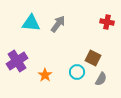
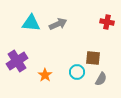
gray arrow: rotated 30 degrees clockwise
brown square: rotated 21 degrees counterclockwise
